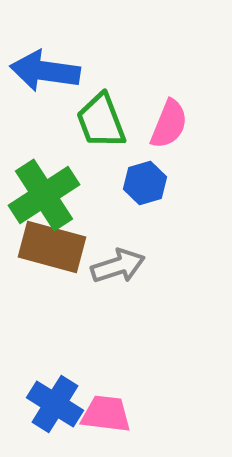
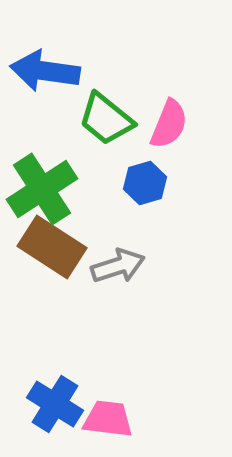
green trapezoid: moved 5 px right, 2 px up; rotated 30 degrees counterclockwise
green cross: moved 2 px left, 6 px up
brown rectangle: rotated 18 degrees clockwise
pink trapezoid: moved 2 px right, 5 px down
